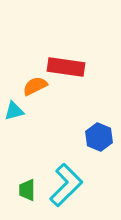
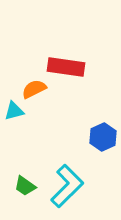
orange semicircle: moved 1 px left, 3 px down
blue hexagon: moved 4 px right; rotated 12 degrees clockwise
cyan L-shape: moved 1 px right, 1 px down
green trapezoid: moved 2 px left, 4 px up; rotated 55 degrees counterclockwise
